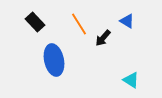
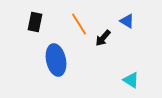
black rectangle: rotated 54 degrees clockwise
blue ellipse: moved 2 px right
